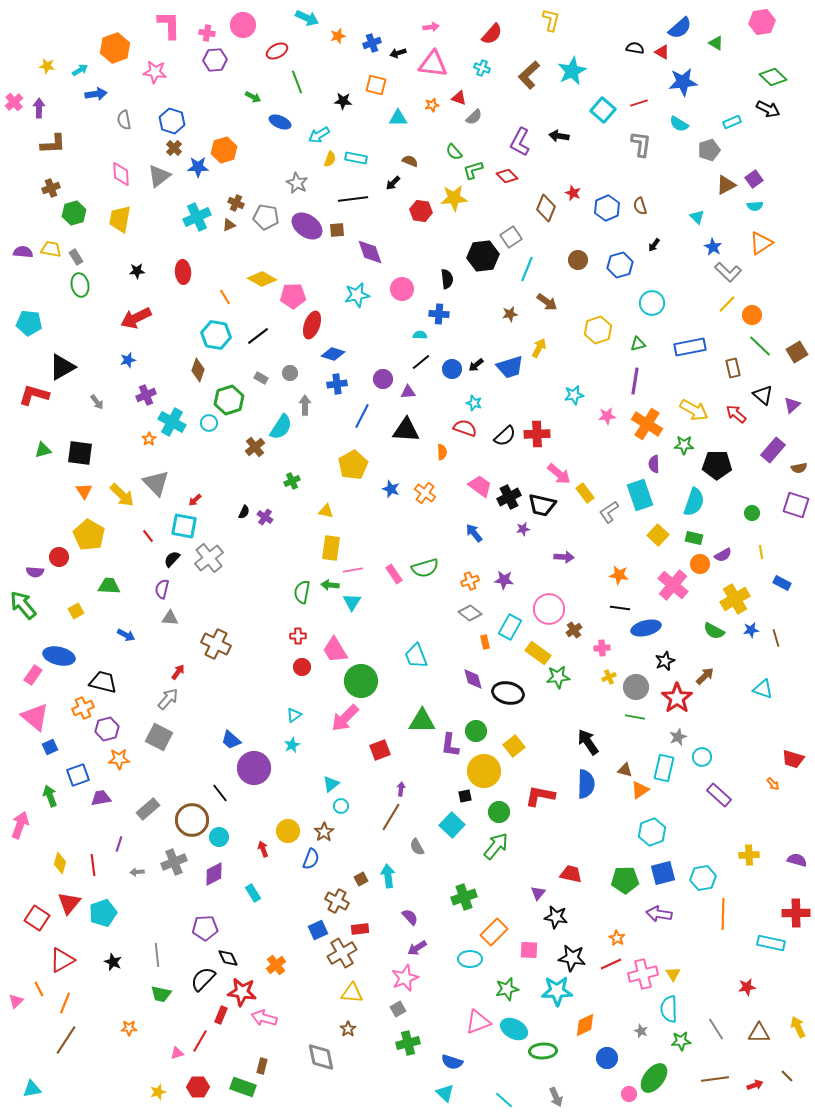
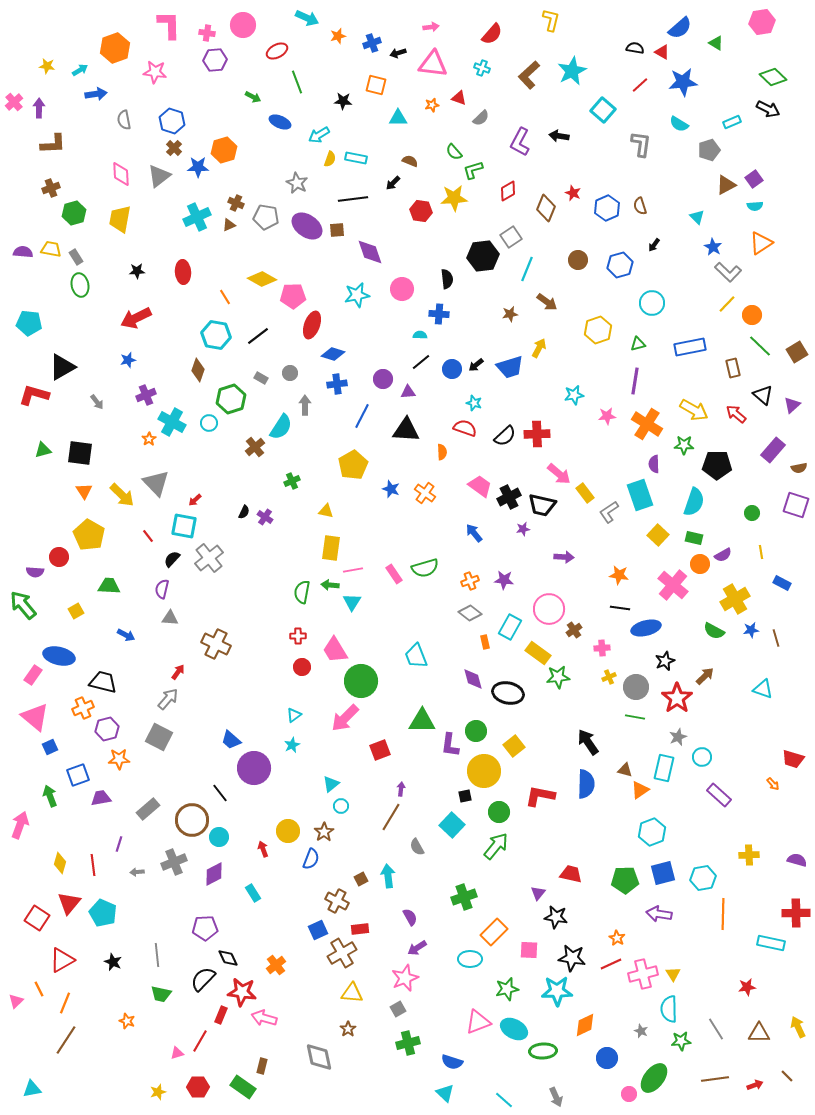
red line at (639, 103): moved 1 px right, 18 px up; rotated 24 degrees counterclockwise
gray semicircle at (474, 117): moved 7 px right, 1 px down
red diamond at (507, 176): moved 1 px right, 15 px down; rotated 75 degrees counterclockwise
green hexagon at (229, 400): moved 2 px right, 1 px up
cyan pentagon at (103, 913): rotated 28 degrees counterclockwise
purple semicircle at (410, 917): rotated 12 degrees clockwise
orange star at (129, 1028): moved 2 px left, 7 px up; rotated 21 degrees clockwise
gray diamond at (321, 1057): moved 2 px left
green rectangle at (243, 1087): rotated 15 degrees clockwise
